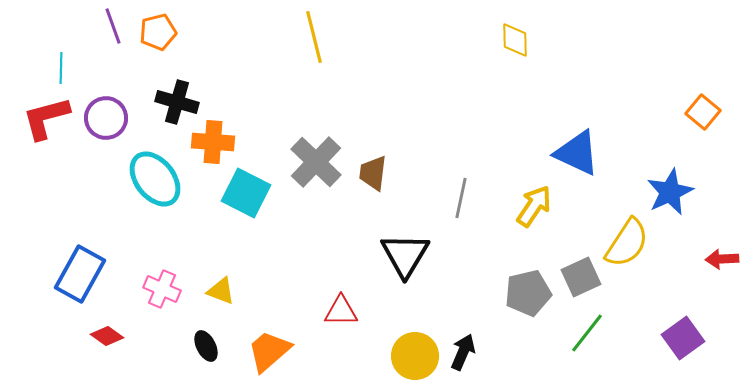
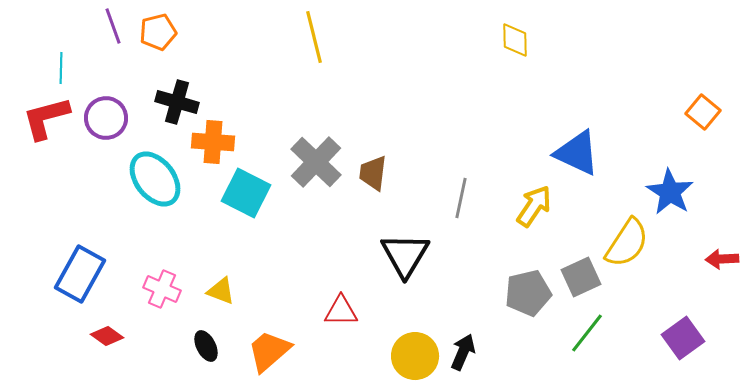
blue star: rotated 15 degrees counterclockwise
